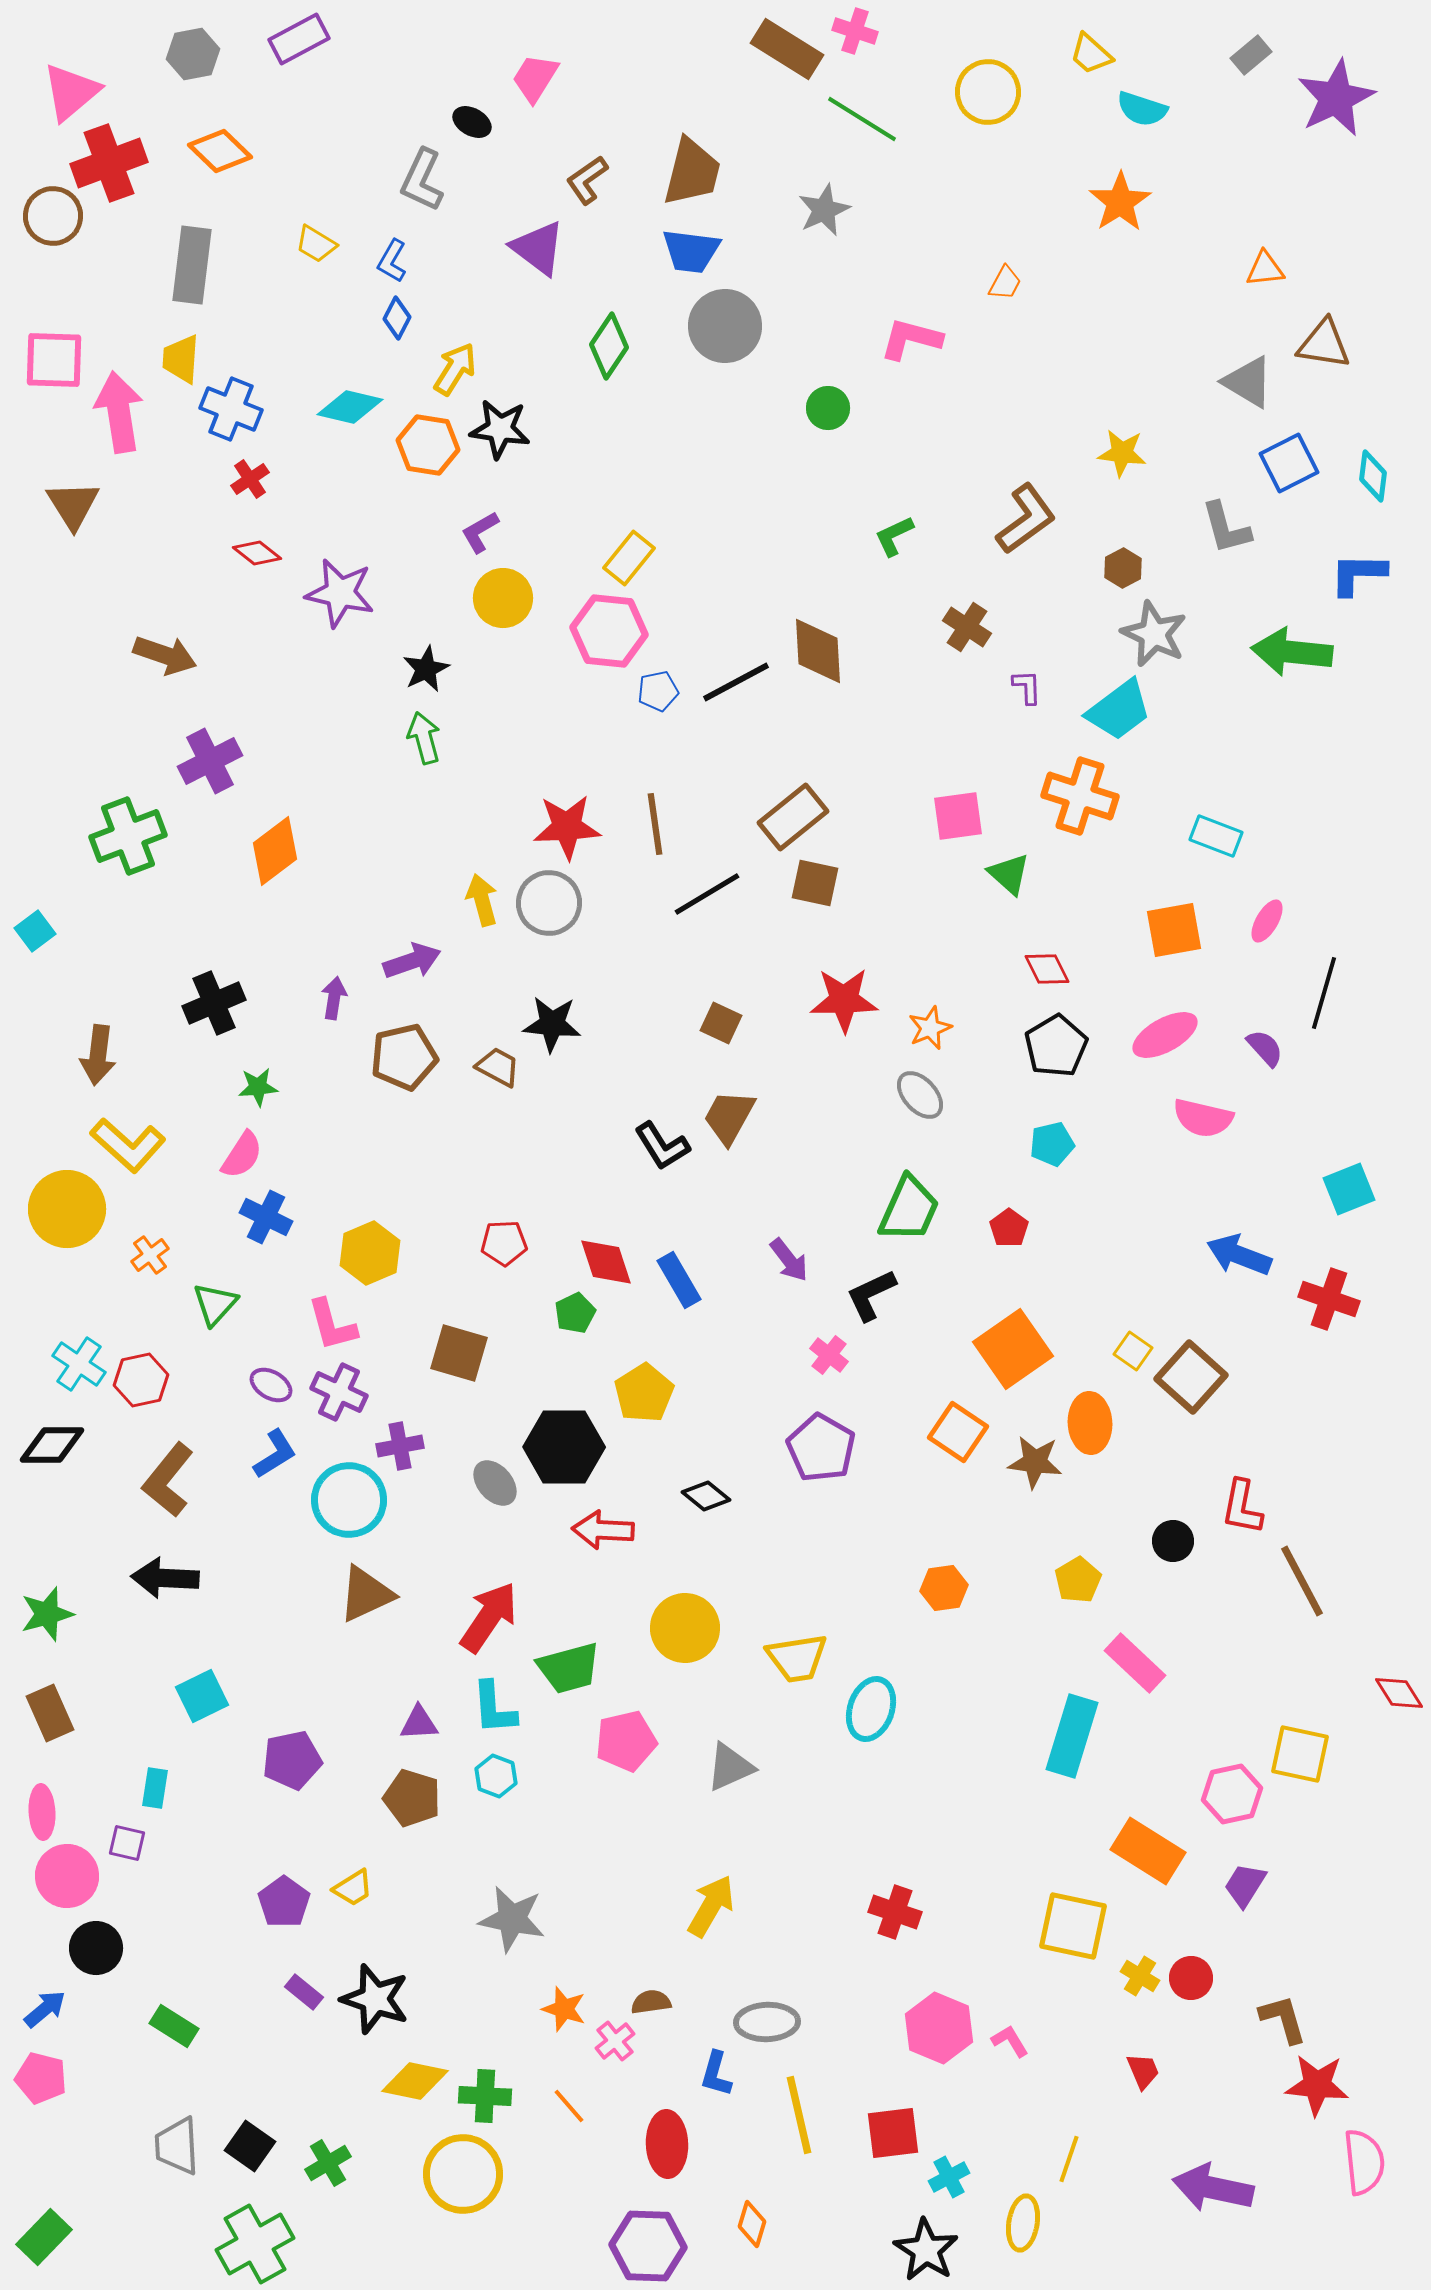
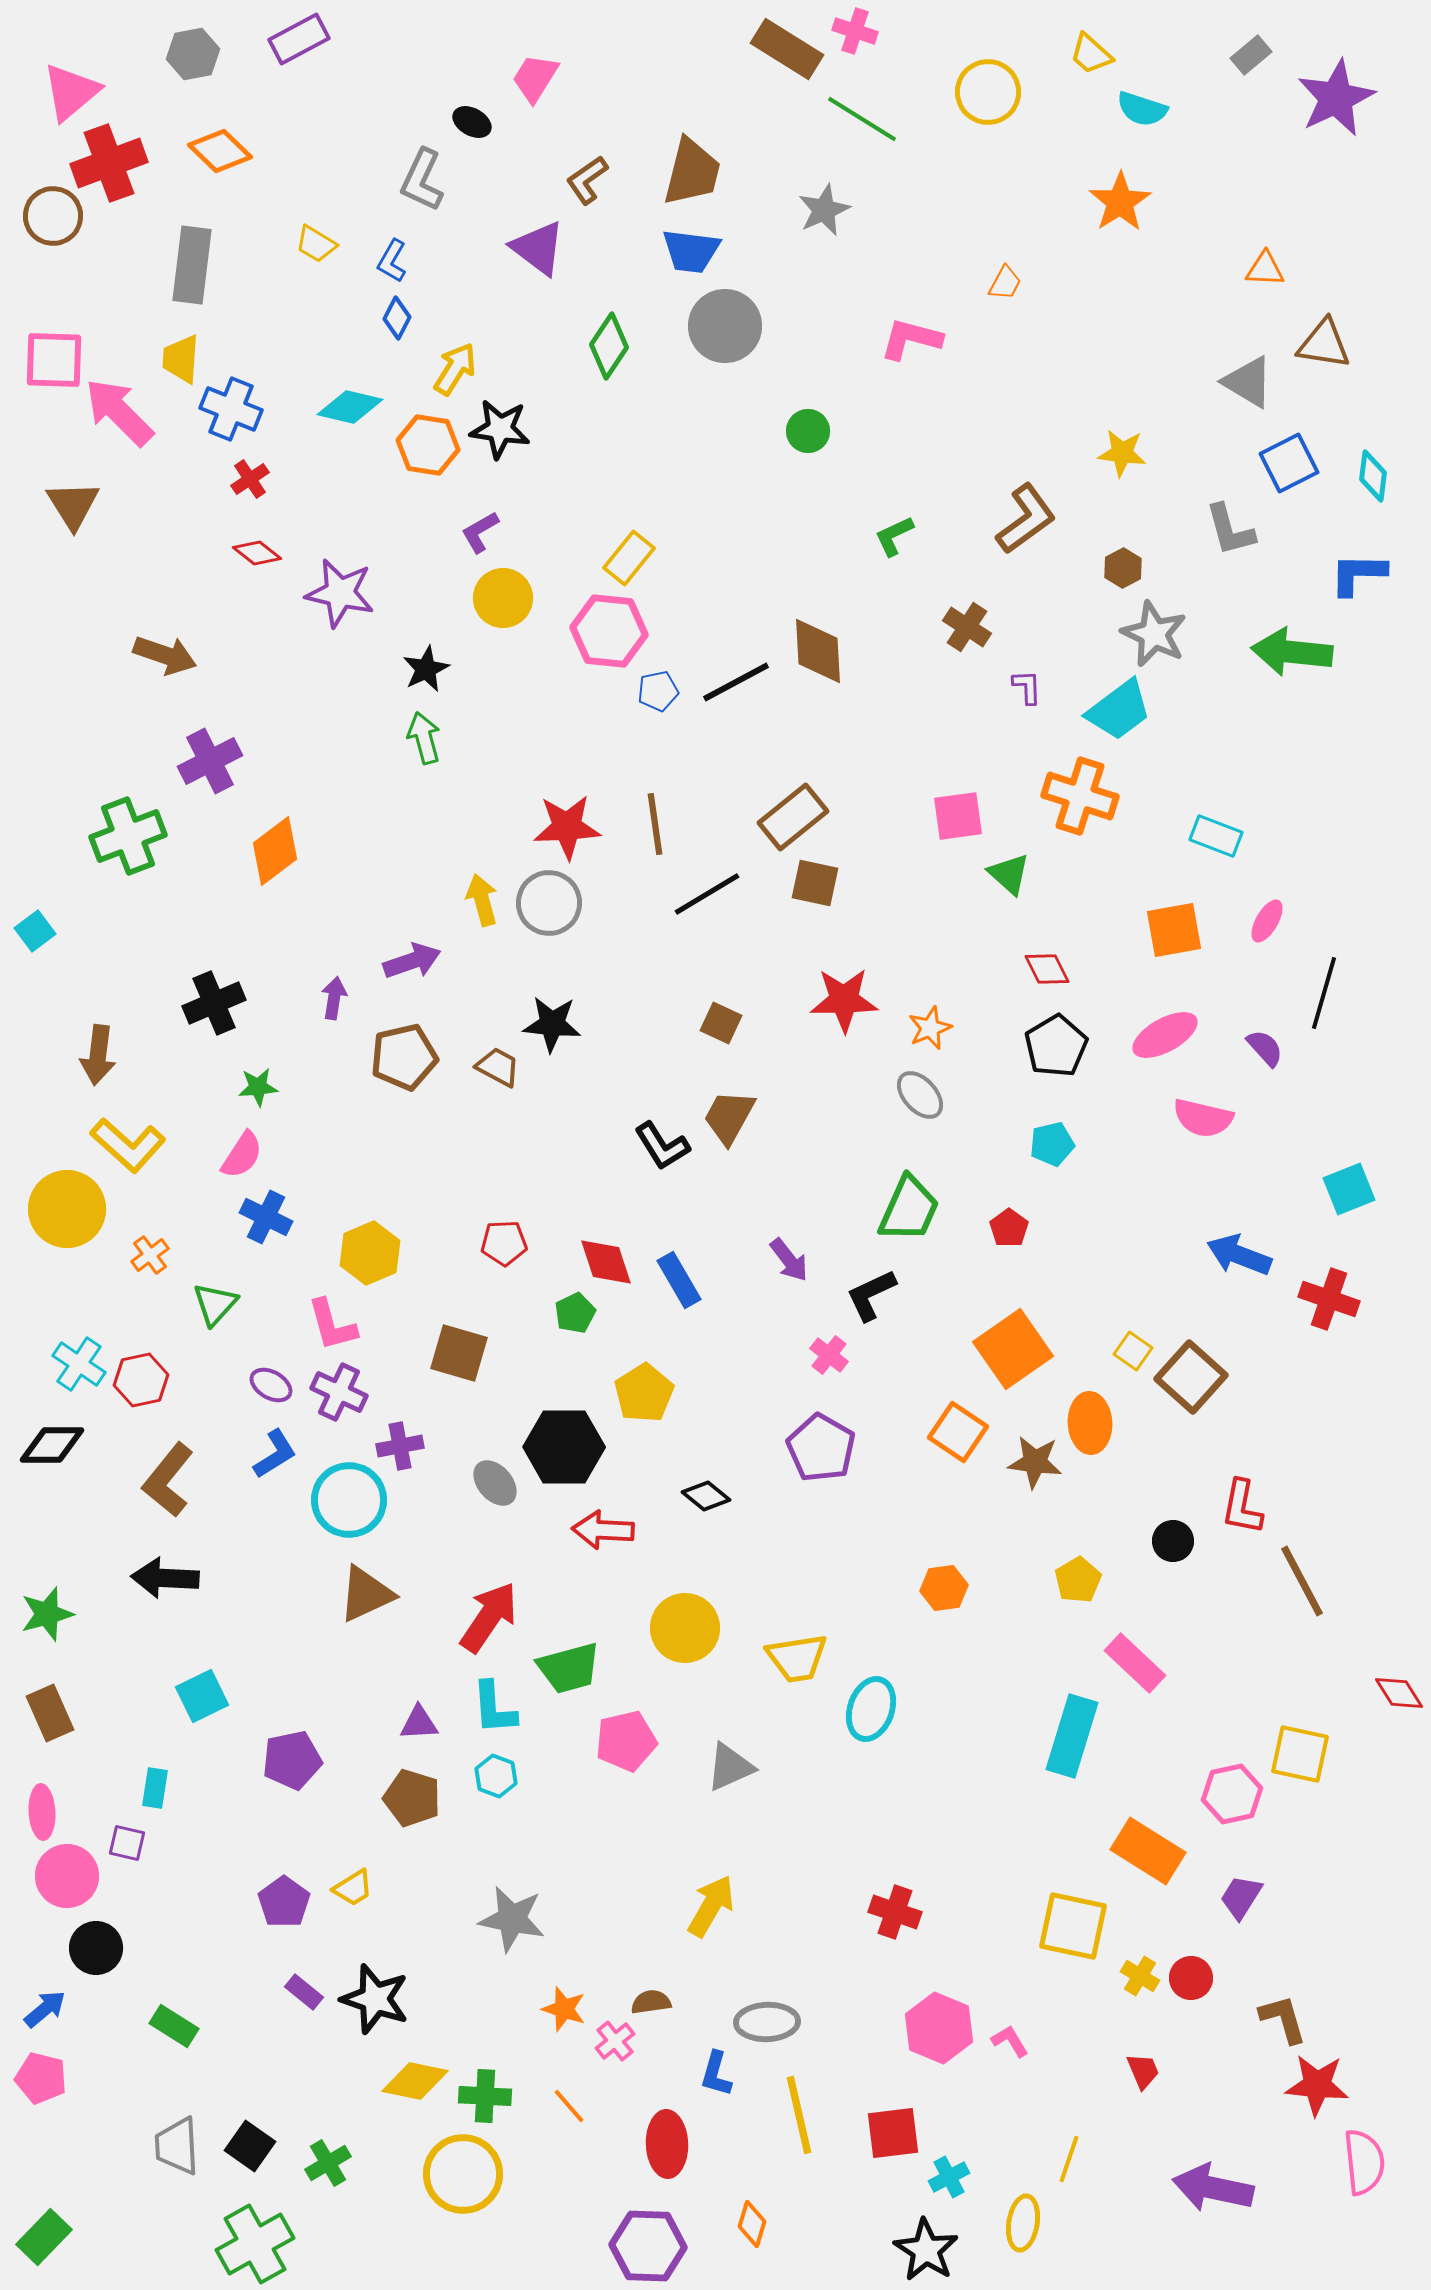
orange triangle at (1265, 269): rotated 9 degrees clockwise
green circle at (828, 408): moved 20 px left, 23 px down
pink arrow at (119, 412): rotated 36 degrees counterclockwise
gray L-shape at (1226, 528): moved 4 px right, 2 px down
purple trapezoid at (1245, 1885): moved 4 px left, 12 px down
